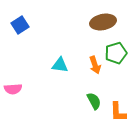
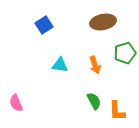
blue square: moved 24 px right
green pentagon: moved 9 px right
pink semicircle: moved 3 px right, 14 px down; rotated 72 degrees clockwise
orange L-shape: moved 1 px left, 1 px up
